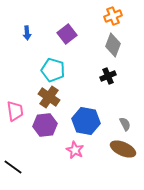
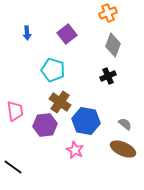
orange cross: moved 5 px left, 3 px up
brown cross: moved 11 px right, 5 px down
gray semicircle: rotated 24 degrees counterclockwise
